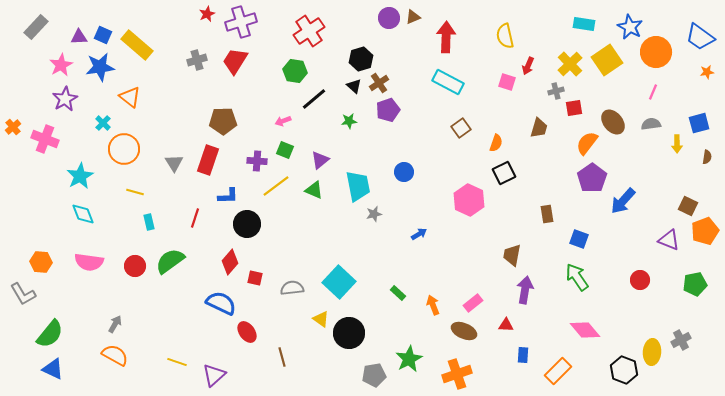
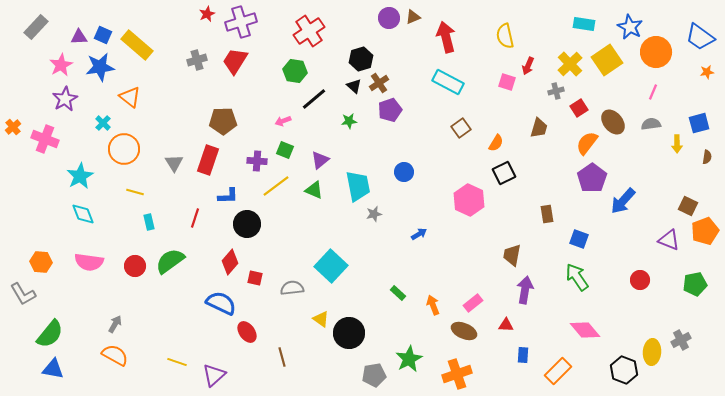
red arrow at (446, 37): rotated 16 degrees counterclockwise
red square at (574, 108): moved 5 px right; rotated 24 degrees counterclockwise
purple pentagon at (388, 110): moved 2 px right
orange semicircle at (496, 143): rotated 12 degrees clockwise
cyan square at (339, 282): moved 8 px left, 16 px up
blue triangle at (53, 369): rotated 15 degrees counterclockwise
